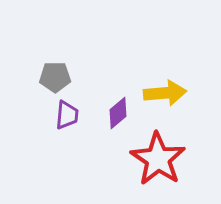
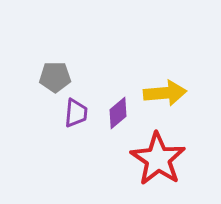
purple trapezoid: moved 9 px right, 2 px up
